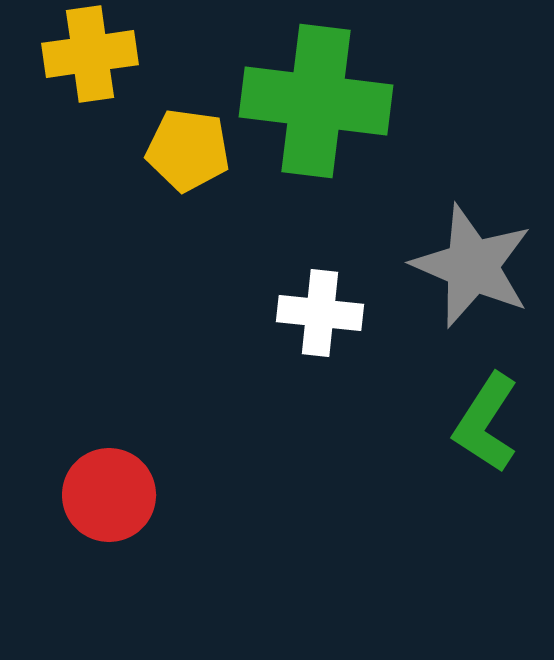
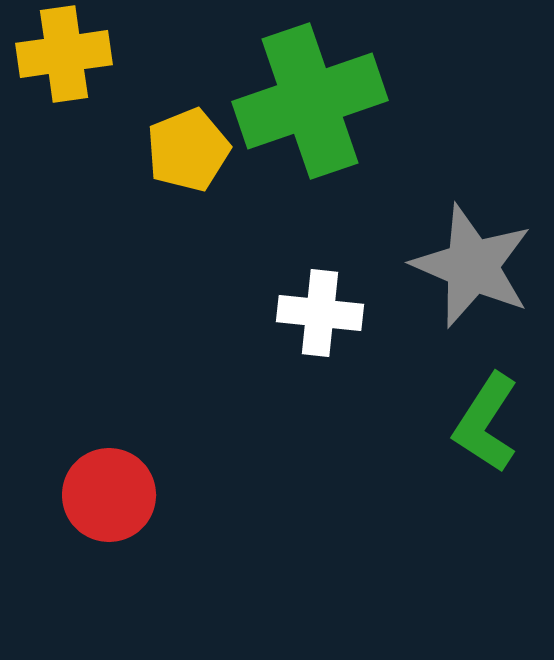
yellow cross: moved 26 px left
green cross: moved 6 px left; rotated 26 degrees counterclockwise
yellow pentagon: rotated 30 degrees counterclockwise
